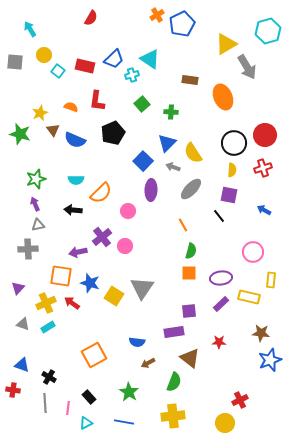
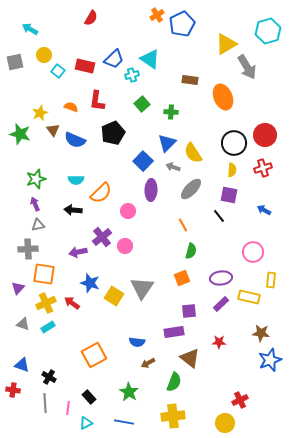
cyan arrow at (30, 29): rotated 28 degrees counterclockwise
gray square at (15, 62): rotated 18 degrees counterclockwise
orange square at (189, 273): moved 7 px left, 5 px down; rotated 21 degrees counterclockwise
orange square at (61, 276): moved 17 px left, 2 px up
